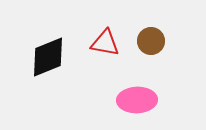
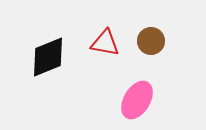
pink ellipse: rotated 57 degrees counterclockwise
